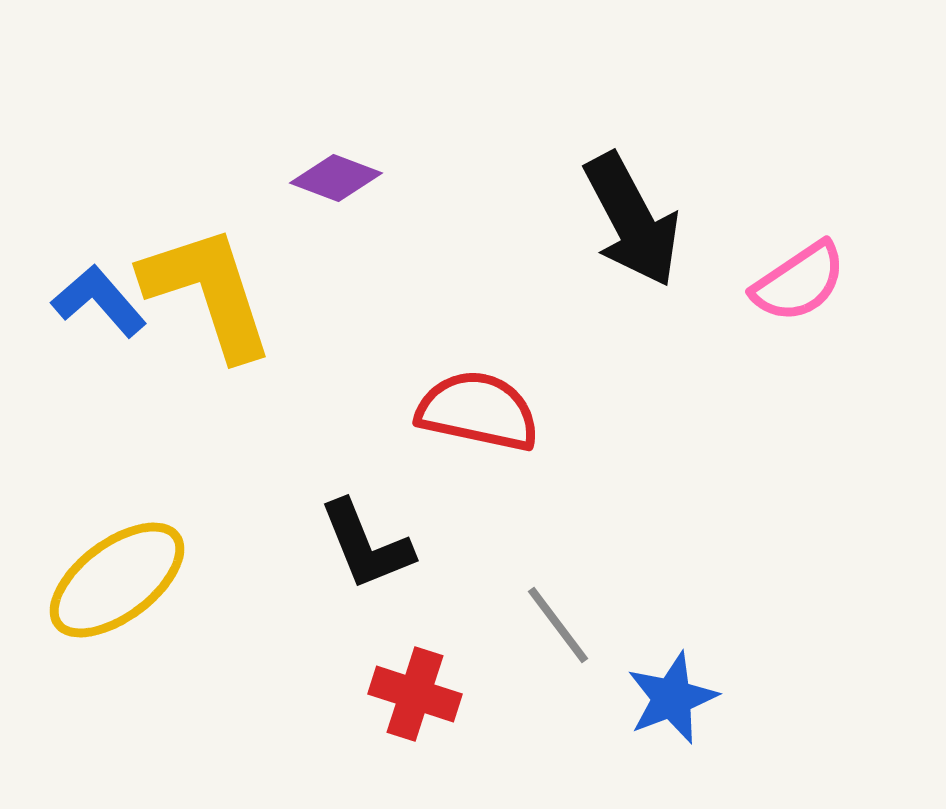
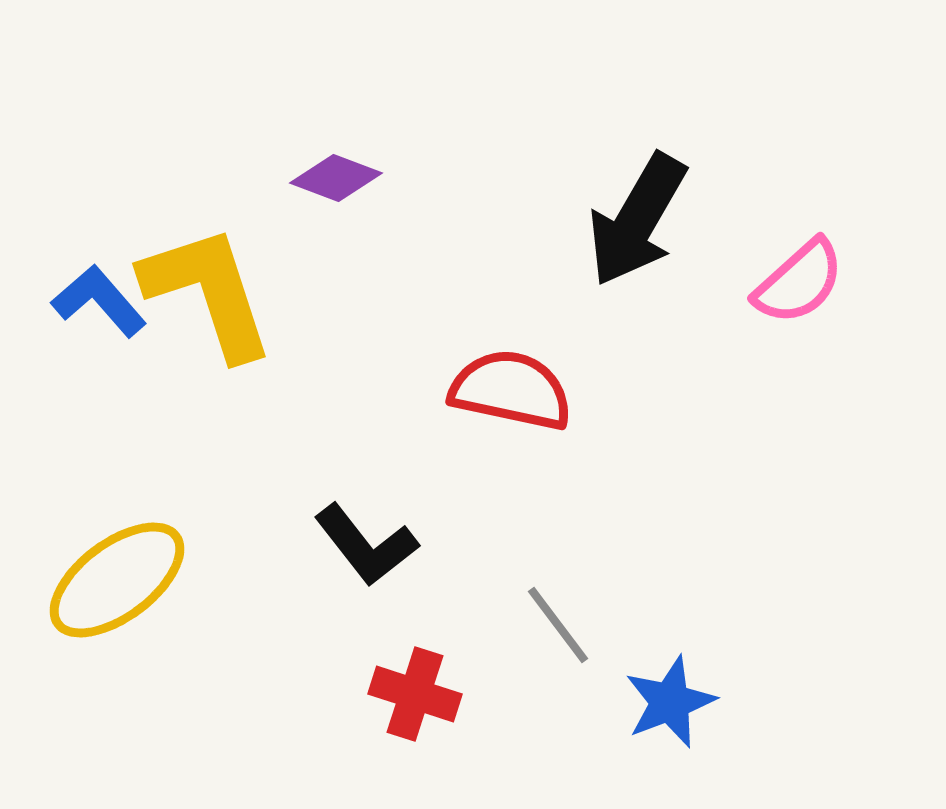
black arrow: moved 5 px right; rotated 58 degrees clockwise
pink semicircle: rotated 8 degrees counterclockwise
red semicircle: moved 33 px right, 21 px up
black L-shape: rotated 16 degrees counterclockwise
blue star: moved 2 px left, 4 px down
